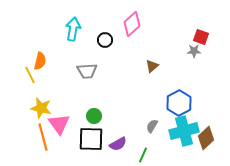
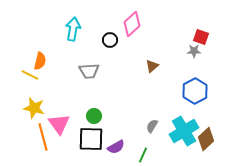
black circle: moved 5 px right
gray trapezoid: moved 2 px right
yellow line: rotated 36 degrees counterclockwise
blue hexagon: moved 16 px right, 12 px up
yellow star: moved 7 px left
cyan cross: rotated 16 degrees counterclockwise
brown diamond: moved 1 px down
purple semicircle: moved 2 px left, 3 px down
